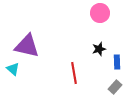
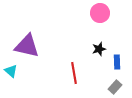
cyan triangle: moved 2 px left, 2 px down
